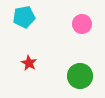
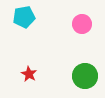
red star: moved 11 px down
green circle: moved 5 px right
